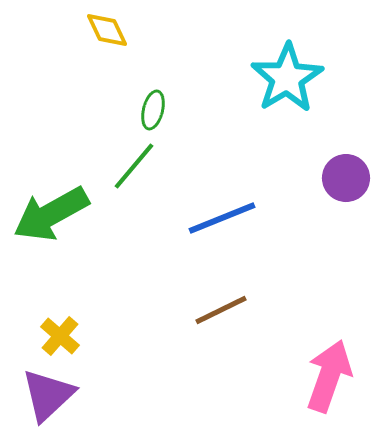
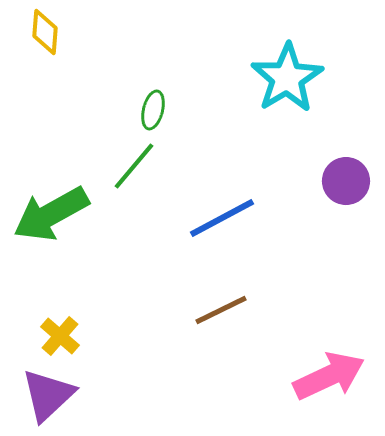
yellow diamond: moved 62 px left, 2 px down; rotated 30 degrees clockwise
purple circle: moved 3 px down
blue line: rotated 6 degrees counterclockwise
pink arrow: rotated 46 degrees clockwise
